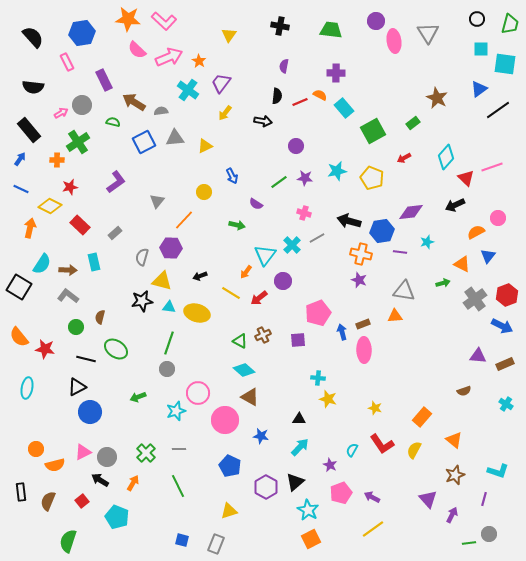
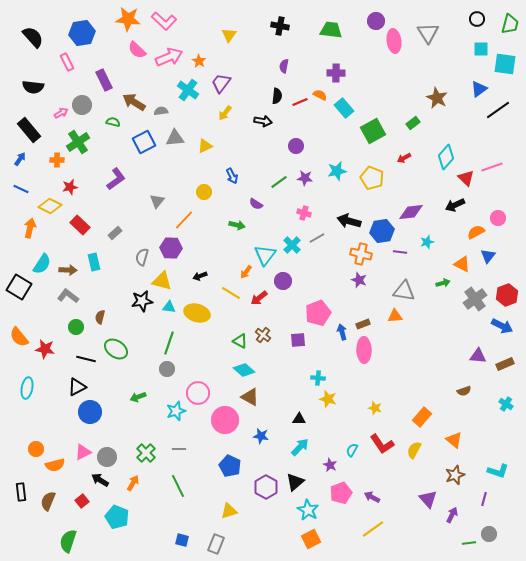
purple L-shape at (116, 182): moved 3 px up
brown cross at (263, 335): rotated 28 degrees counterclockwise
